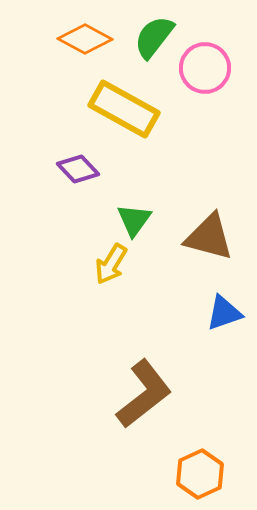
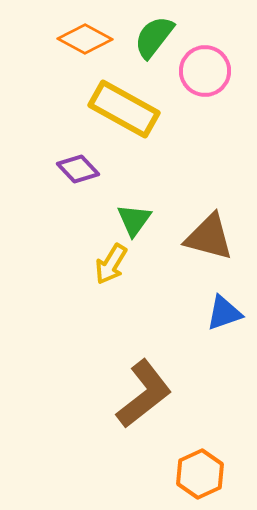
pink circle: moved 3 px down
